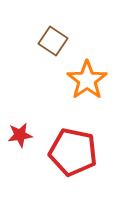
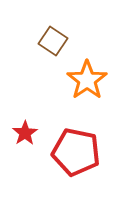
red star: moved 5 px right, 2 px up; rotated 25 degrees counterclockwise
red pentagon: moved 3 px right
